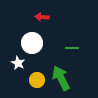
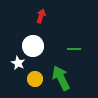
red arrow: moved 1 px left, 1 px up; rotated 104 degrees clockwise
white circle: moved 1 px right, 3 px down
green line: moved 2 px right, 1 px down
yellow circle: moved 2 px left, 1 px up
